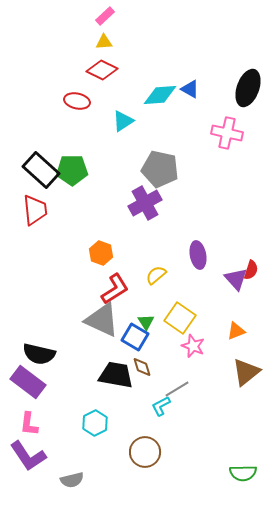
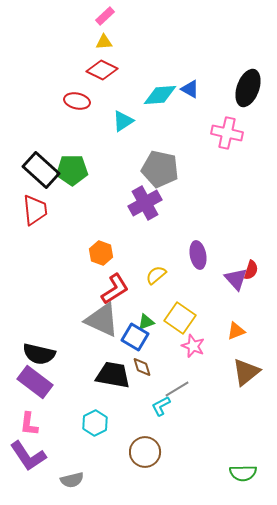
green triangle: rotated 42 degrees clockwise
black trapezoid: moved 3 px left
purple rectangle: moved 7 px right
